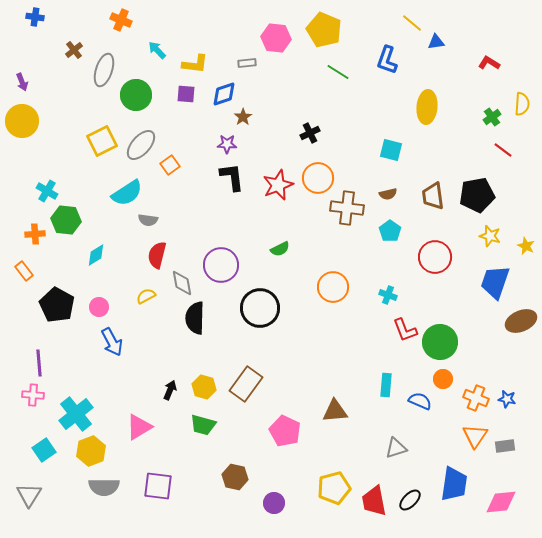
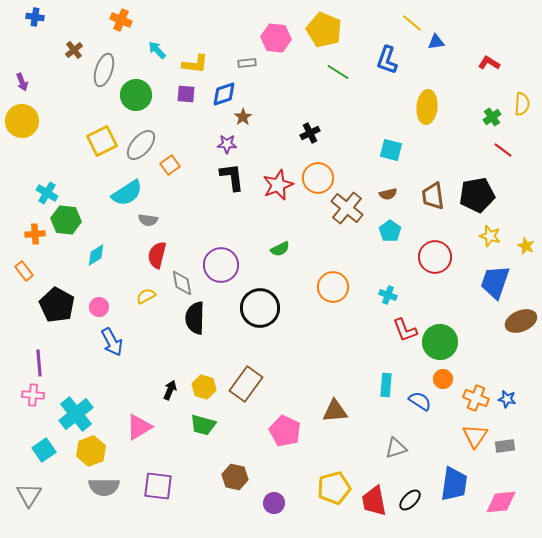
cyan cross at (47, 191): moved 2 px down
brown cross at (347, 208): rotated 32 degrees clockwise
blue semicircle at (420, 401): rotated 10 degrees clockwise
